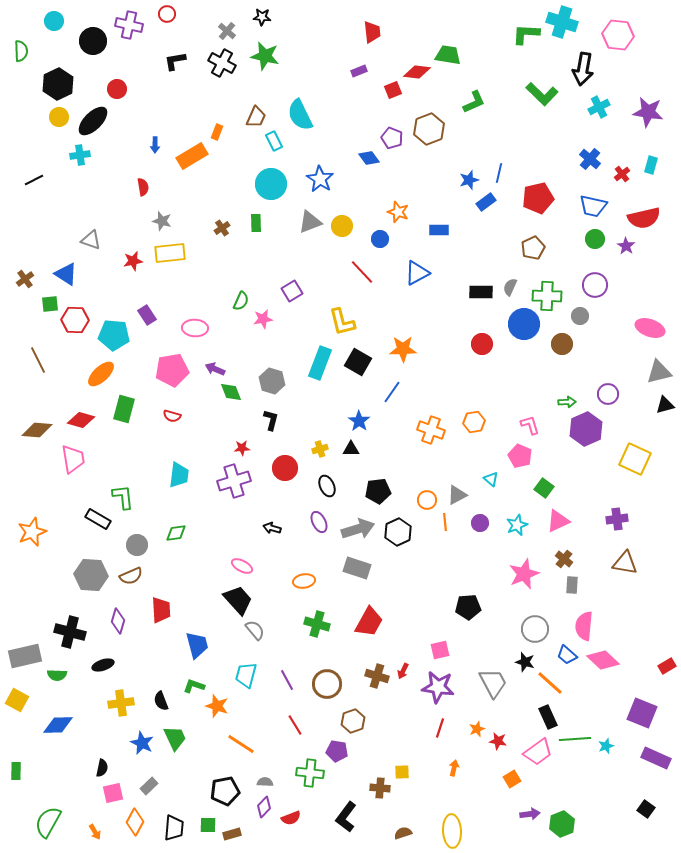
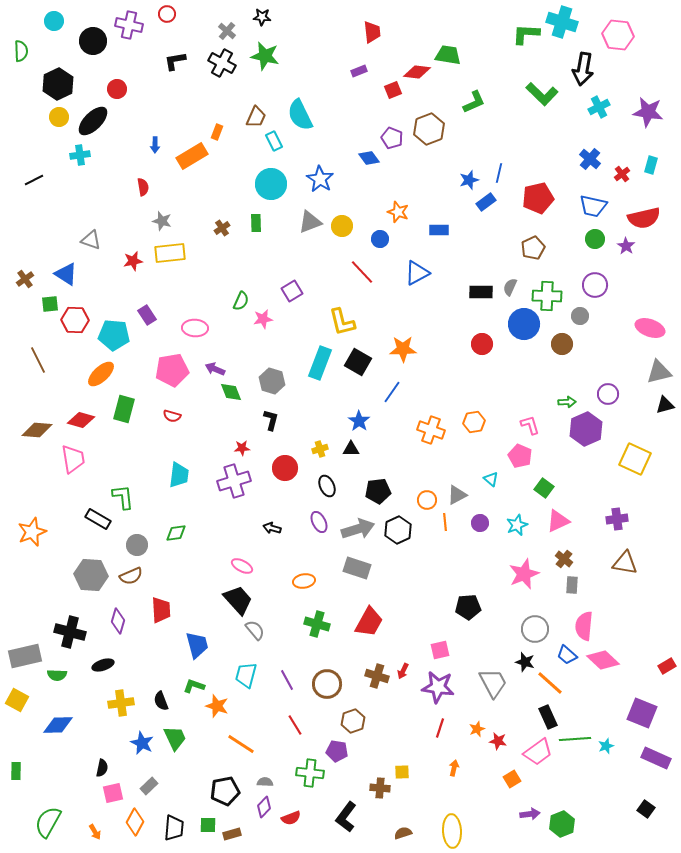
black hexagon at (398, 532): moved 2 px up
